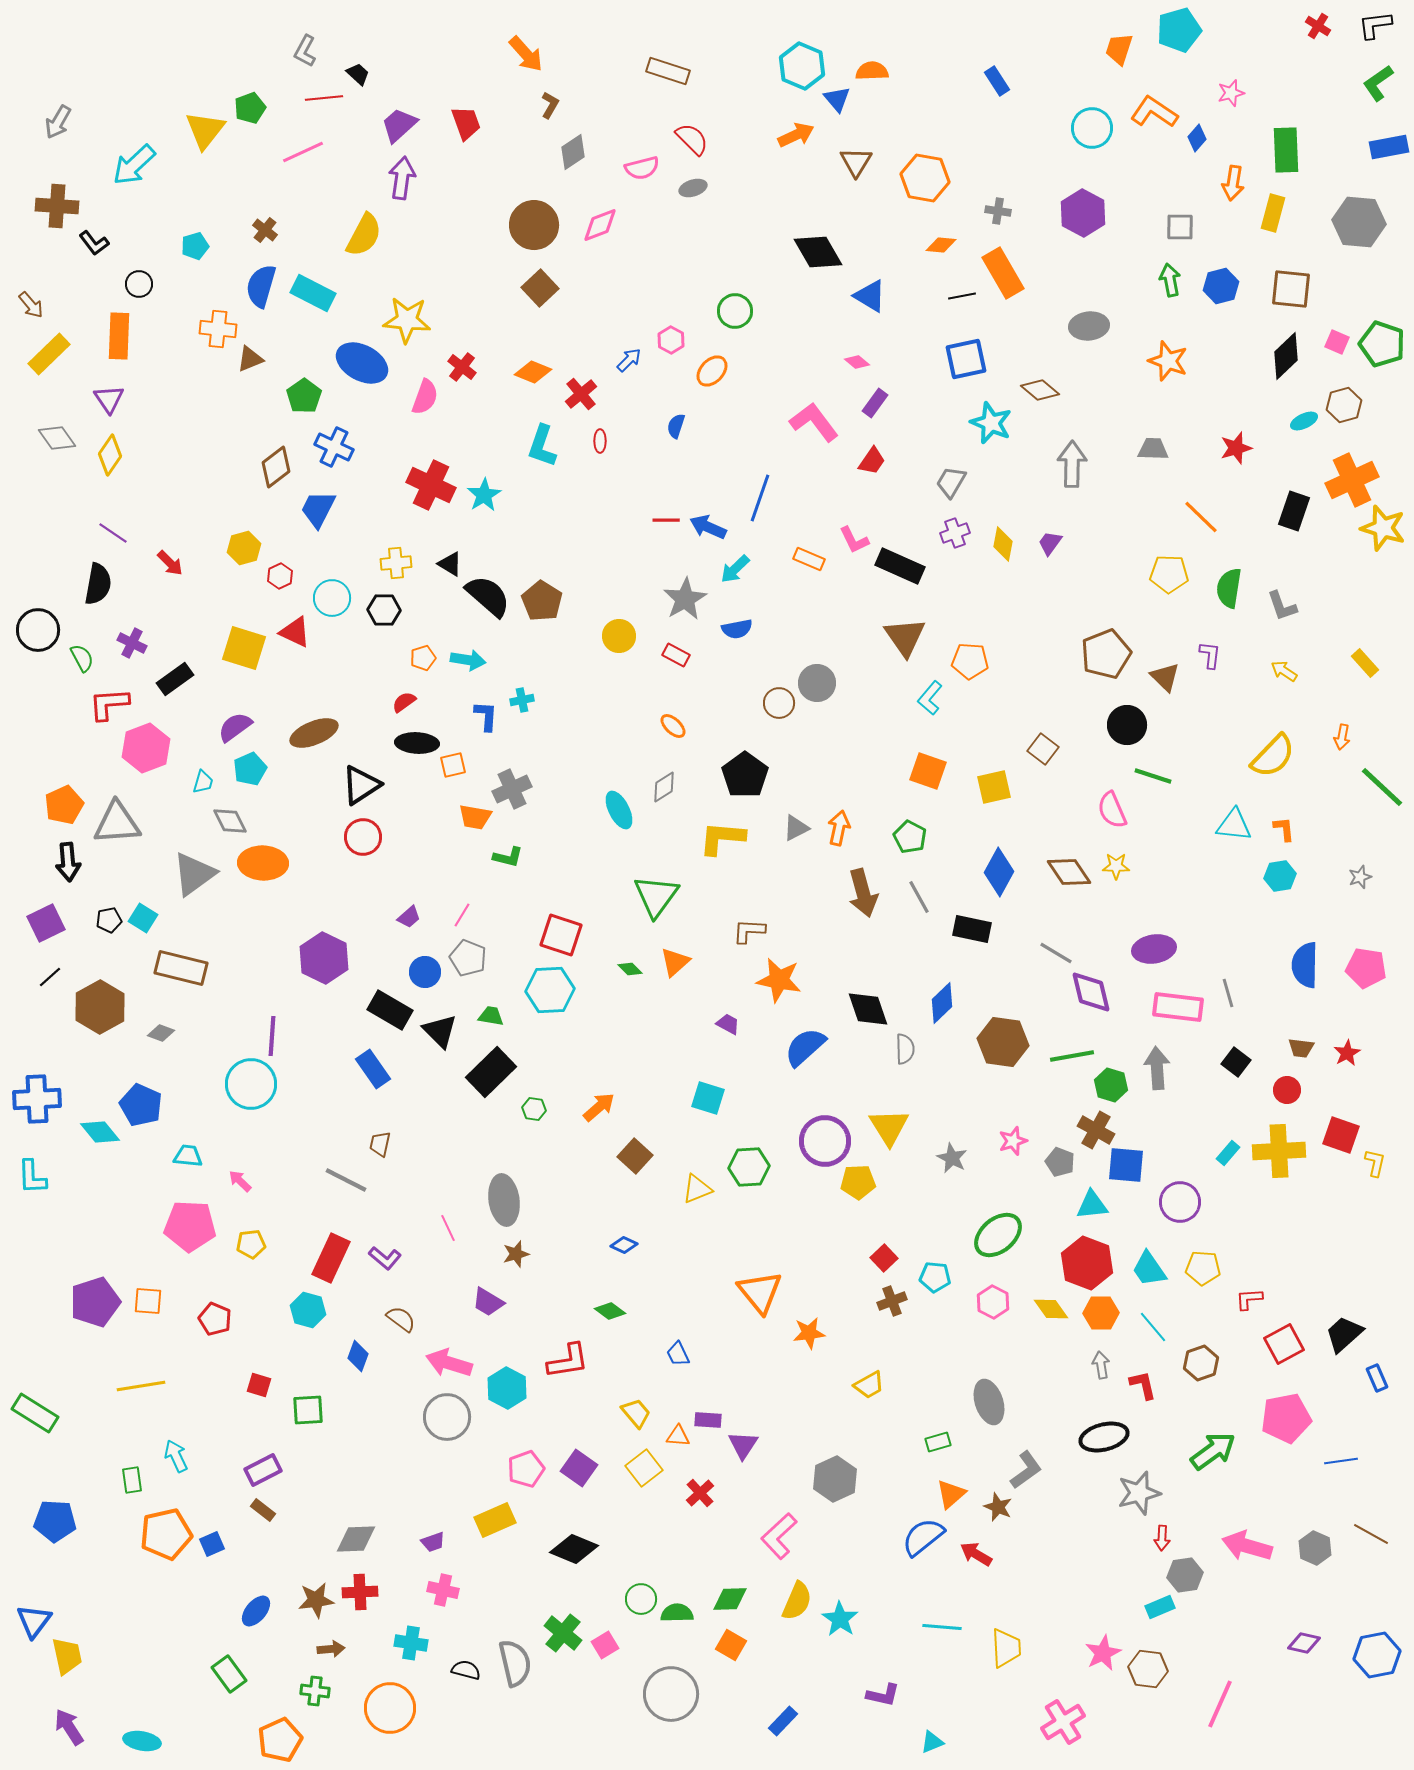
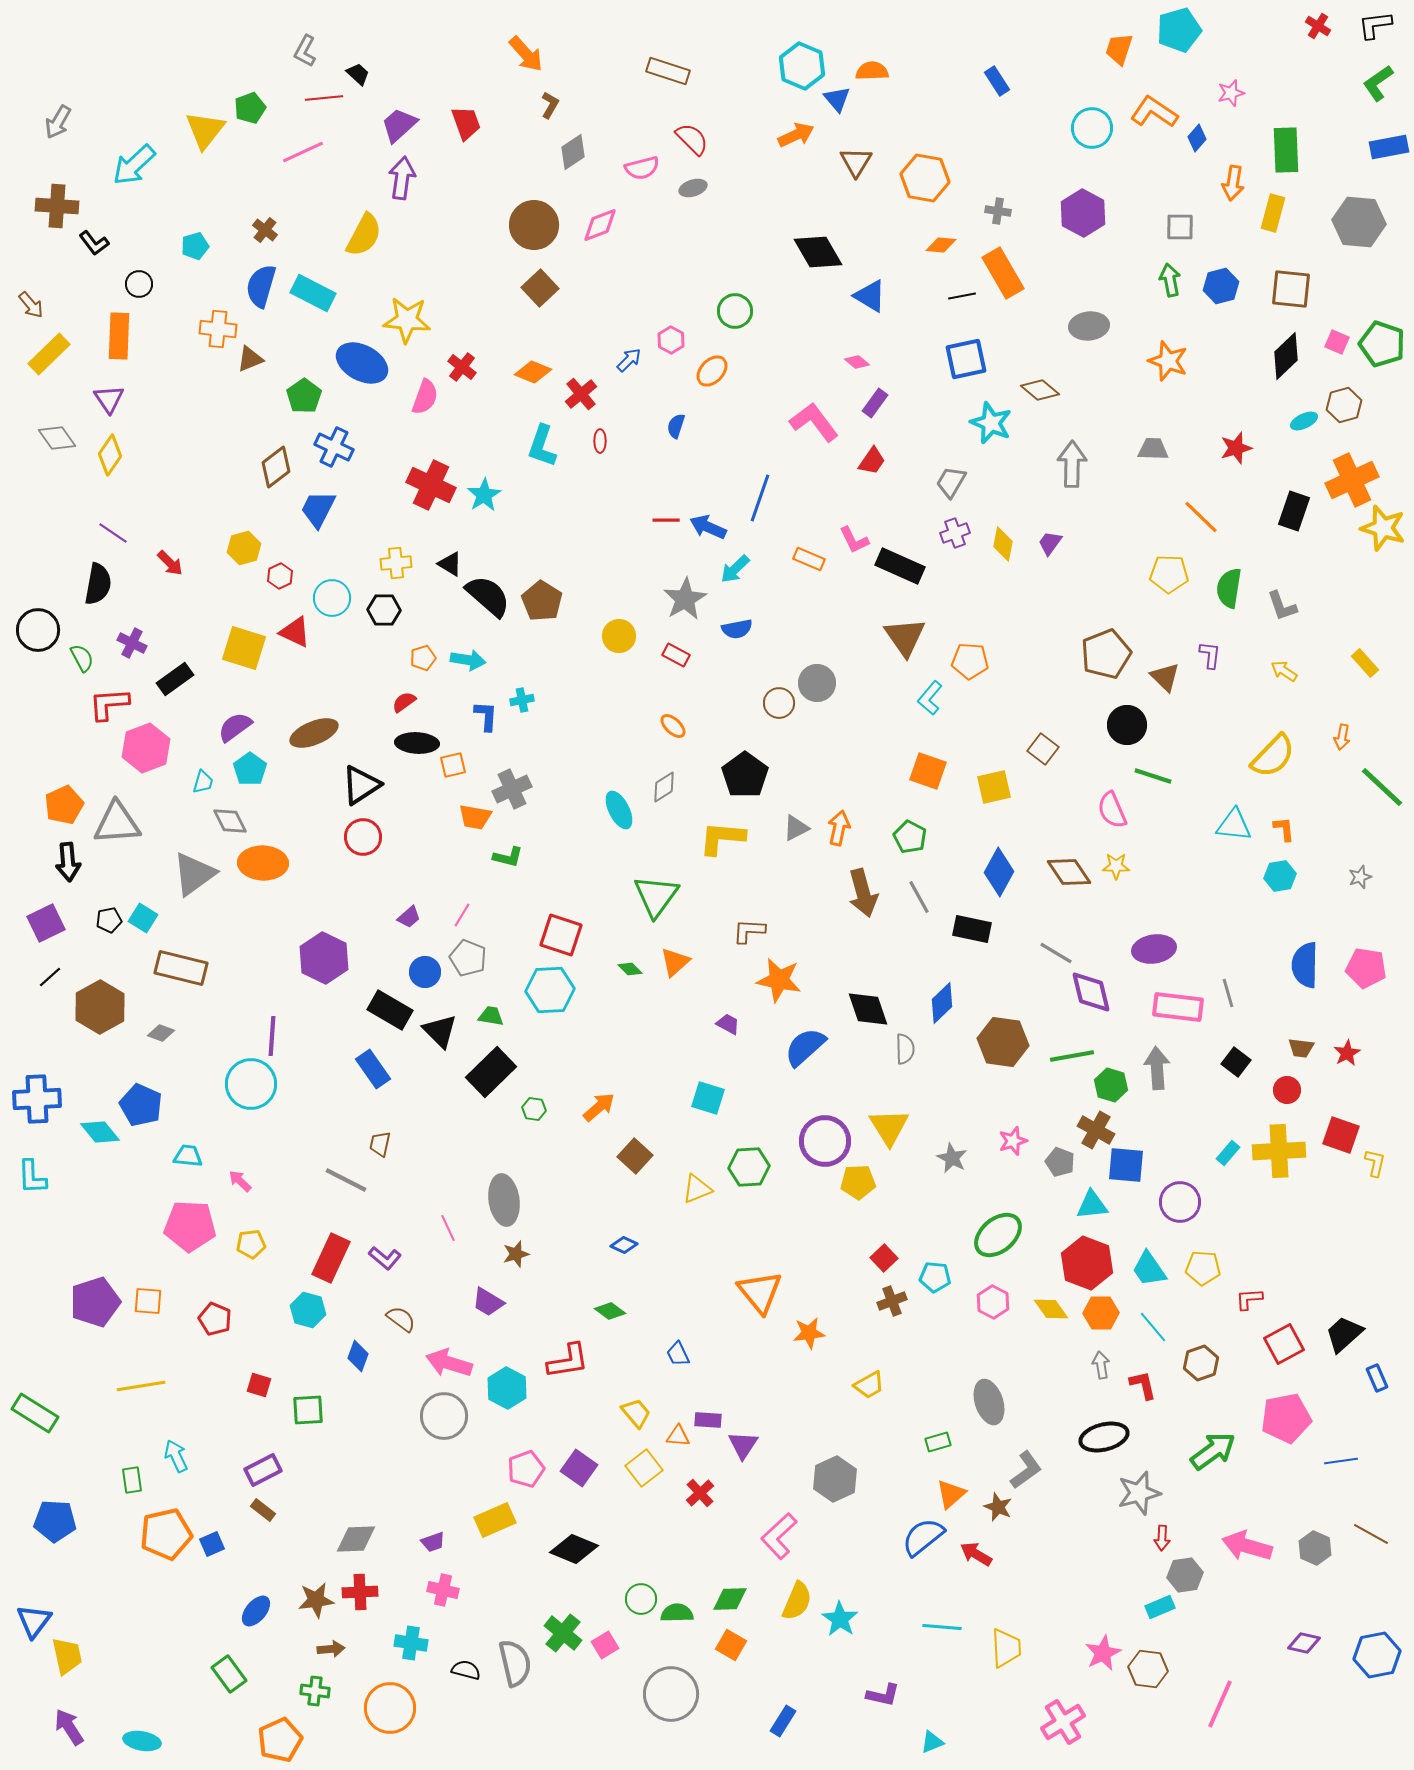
cyan pentagon at (250, 769): rotated 12 degrees counterclockwise
gray circle at (447, 1417): moved 3 px left, 1 px up
blue rectangle at (783, 1721): rotated 12 degrees counterclockwise
